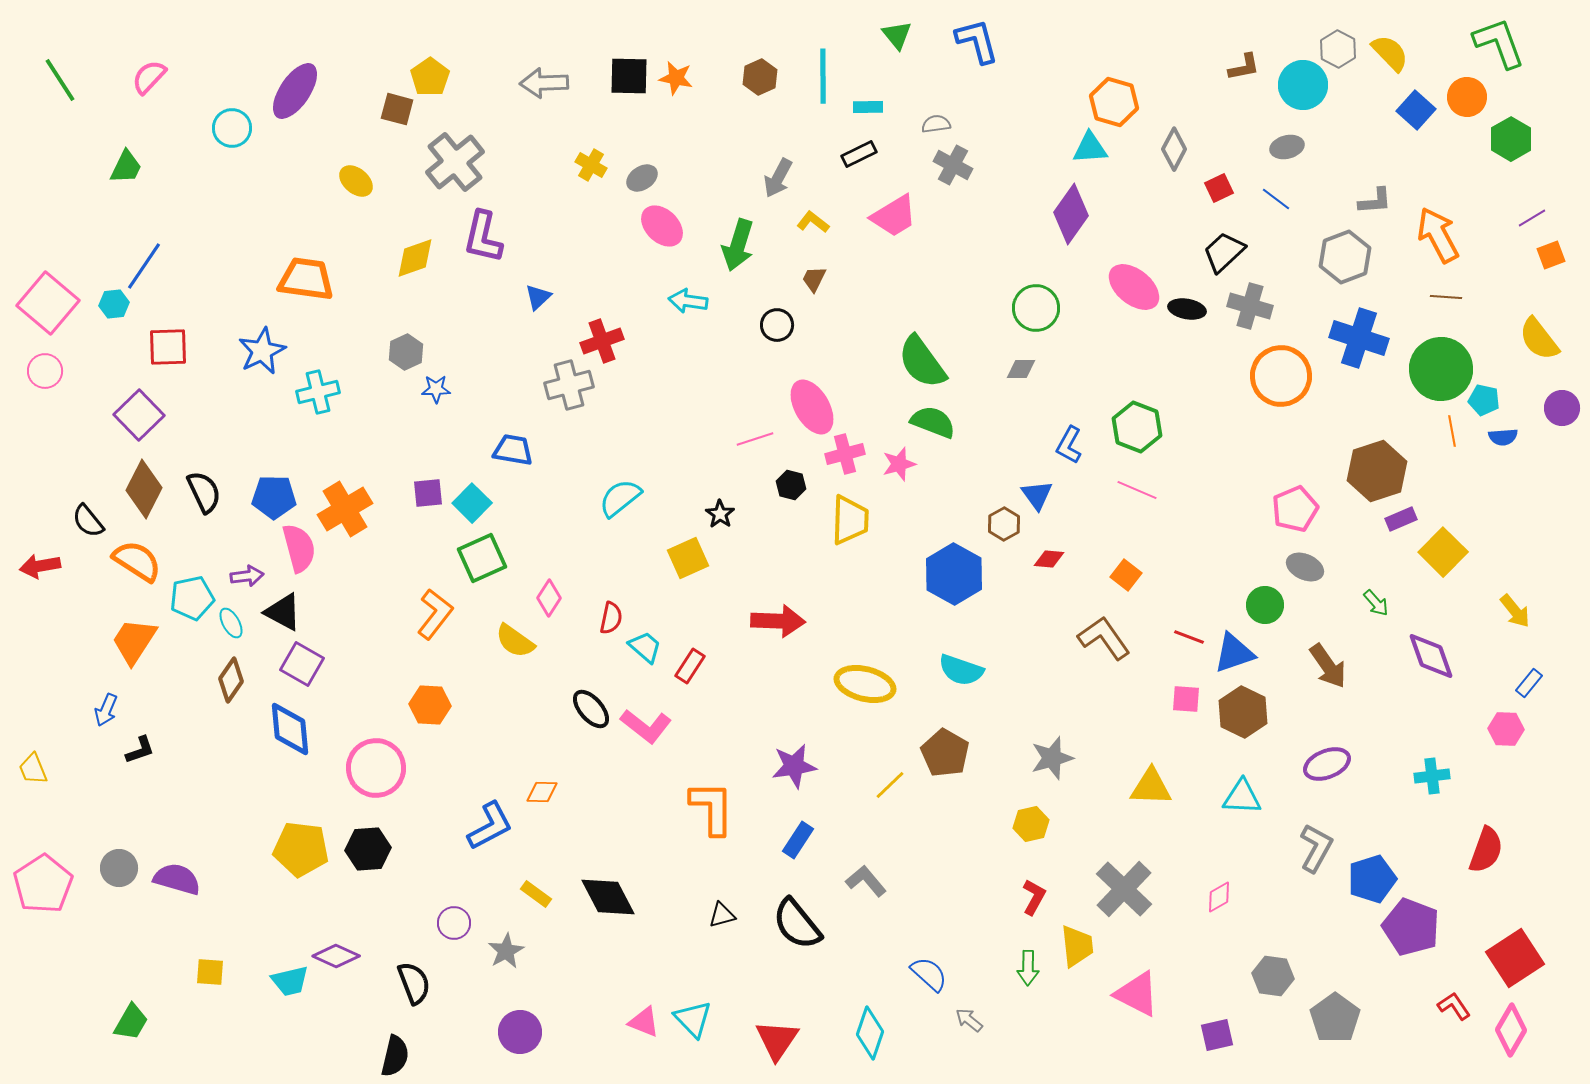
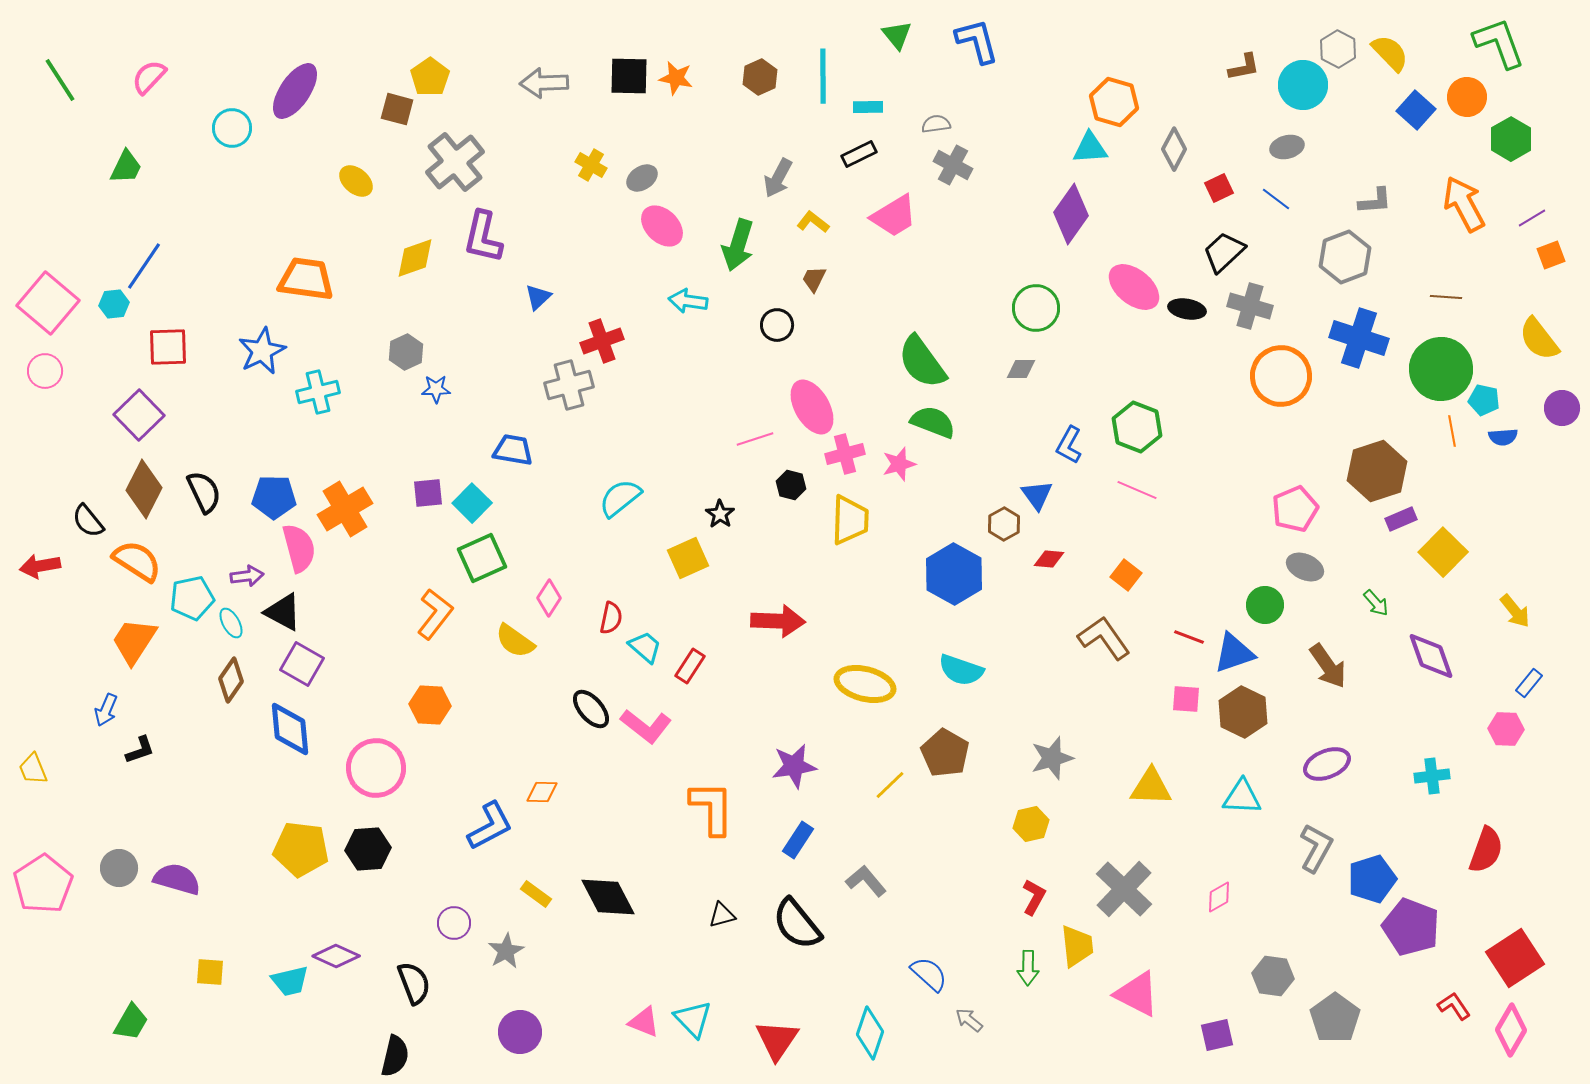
orange arrow at (1438, 235): moved 26 px right, 31 px up
